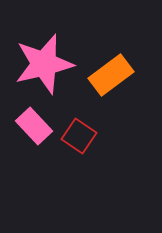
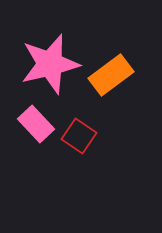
pink star: moved 6 px right
pink rectangle: moved 2 px right, 2 px up
